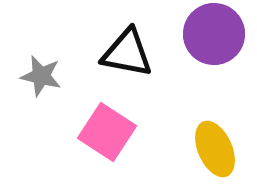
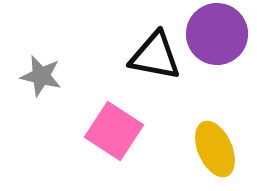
purple circle: moved 3 px right
black triangle: moved 28 px right, 3 px down
pink square: moved 7 px right, 1 px up
